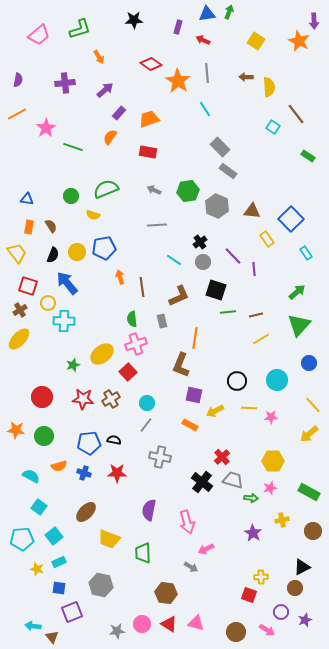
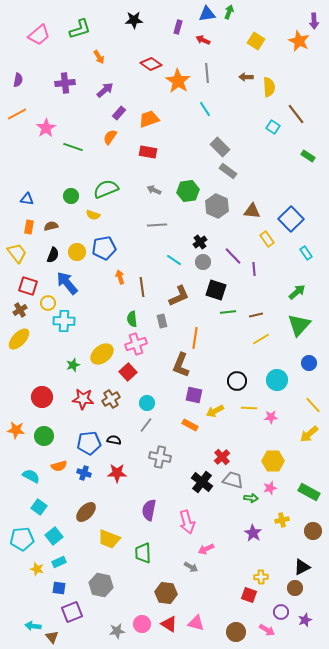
brown semicircle at (51, 226): rotated 72 degrees counterclockwise
